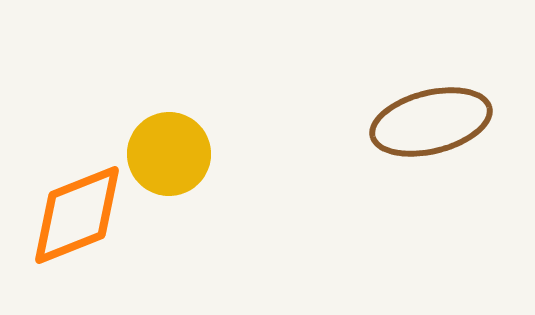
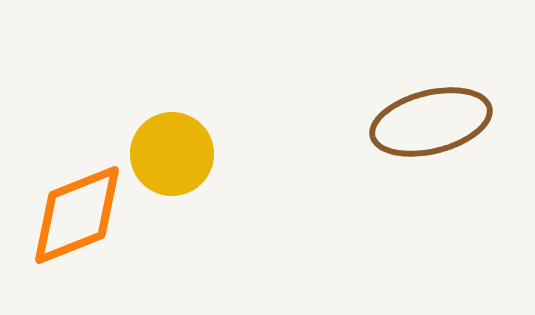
yellow circle: moved 3 px right
